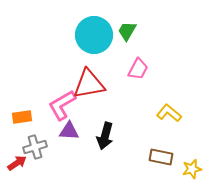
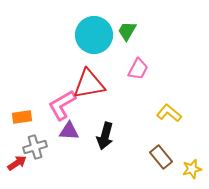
brown rectangle: rotated 40 degrees clockwise
